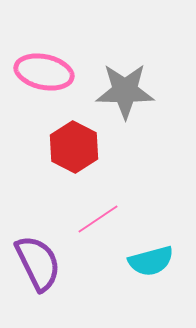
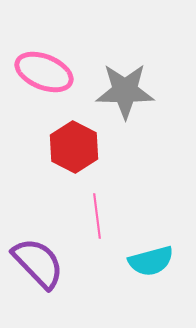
pink ellipse: rotated 10 degrees clockwise
pink line: moved 1 px left, 3 px up; rotated 63 degrees counterclockwise
purple semicircle: rotated 18 degrees counterclockwise
